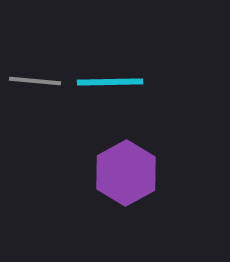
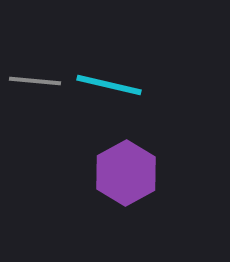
cyan line: moved 1 px left, 3 px down; rotated 14 degrees clockwise
